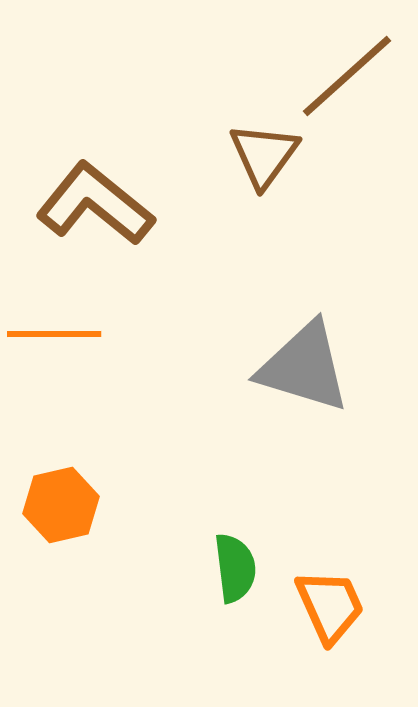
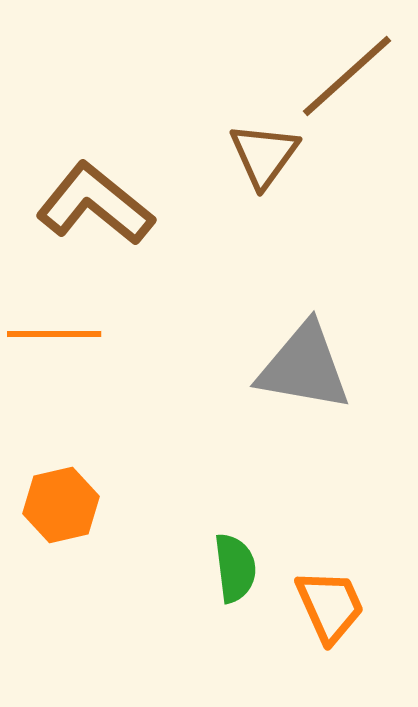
gray triangle: rotated 7 degrees counterclockwise
